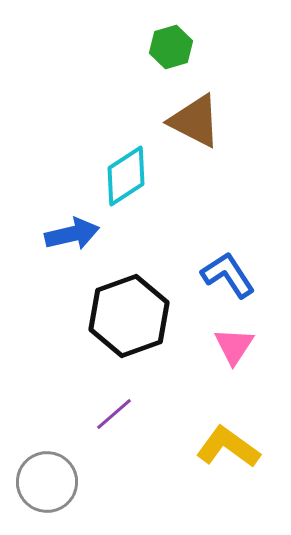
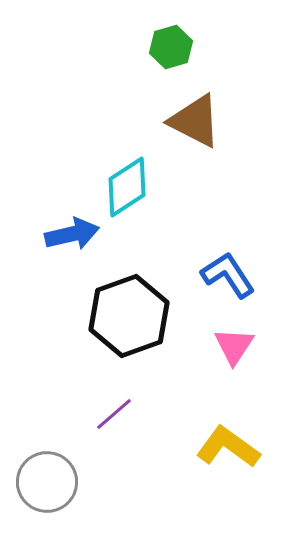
cyan diamond: moved 1 px right, 11 px down
